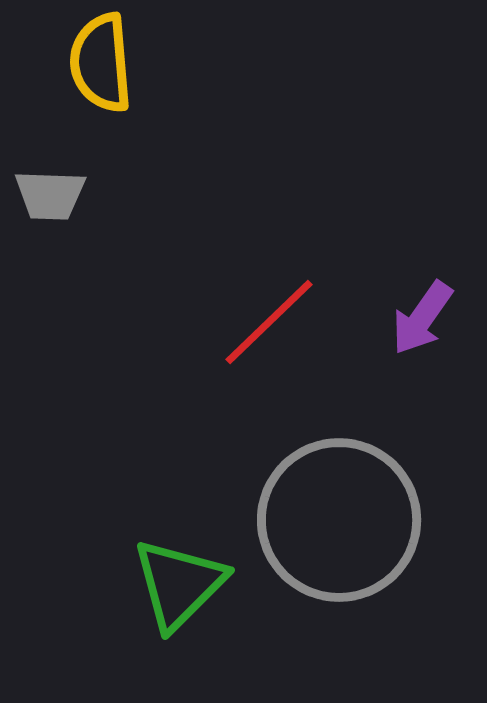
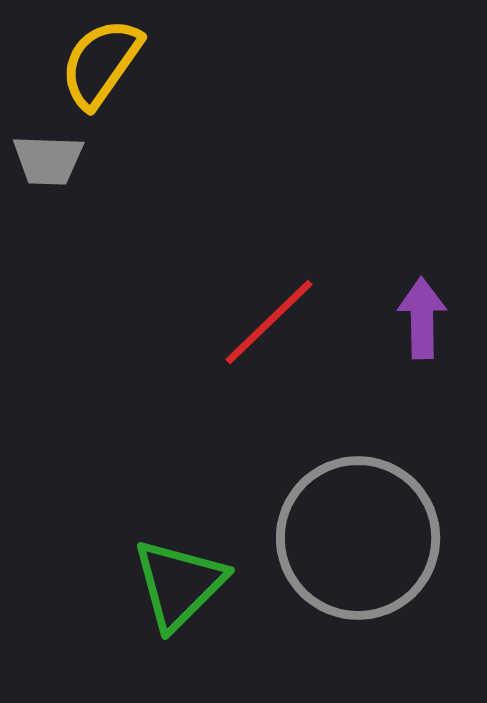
yellow semicircle: rotated 40 degrees clockwise
gray trapezoid: moved 2 px left, 35 px up
purple arrow: rotated 144 degrees clockwise
gray circle: moved 19 px right, 18 px down
